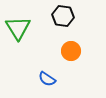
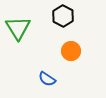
black hexagon: rotated 20 degrees clockwise
